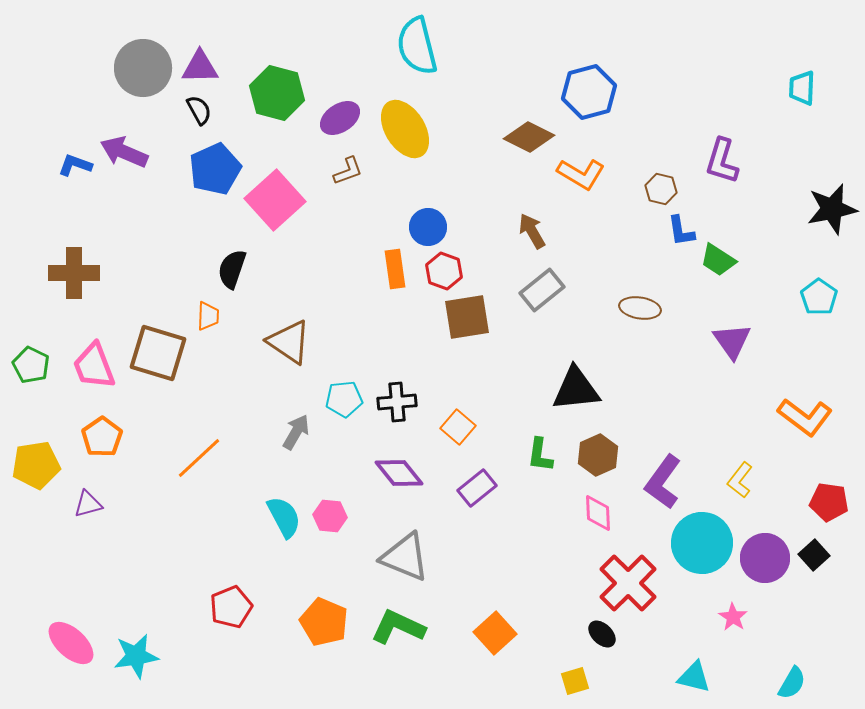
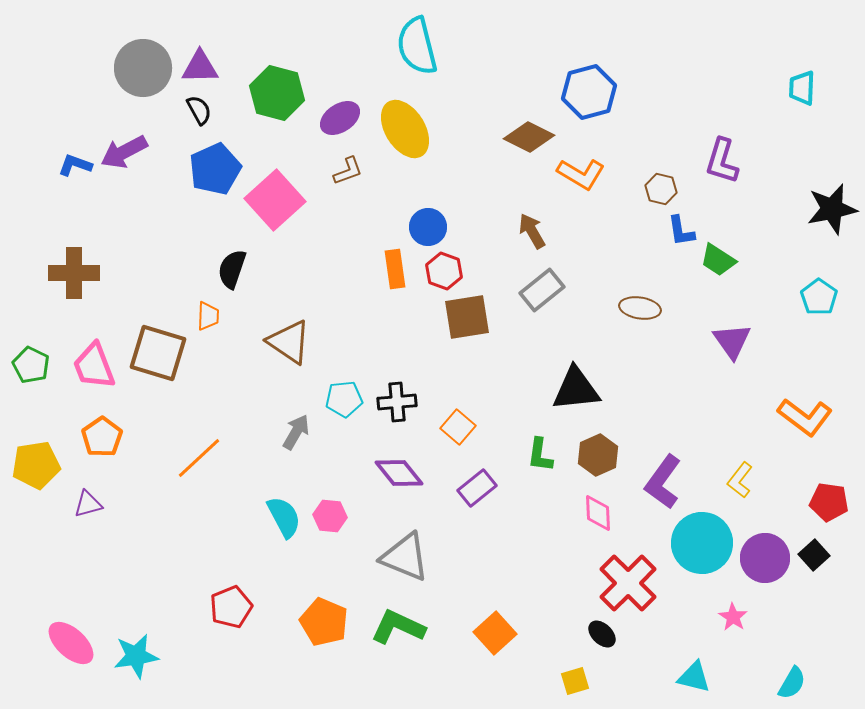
purple arrow at (124, 152): rotated 51 degrees counterclockwise
